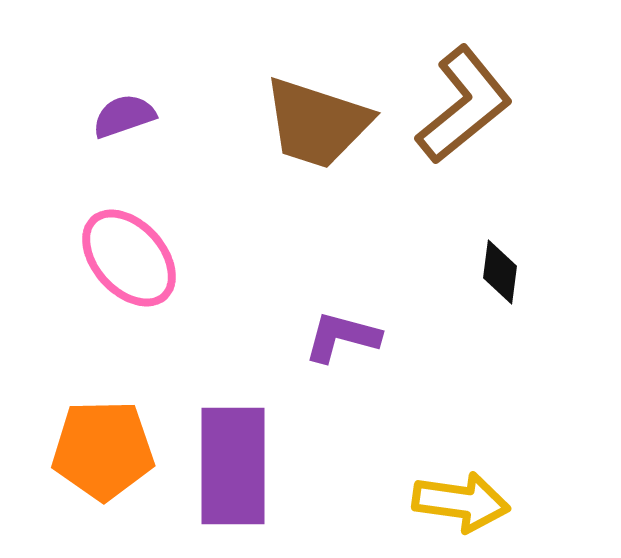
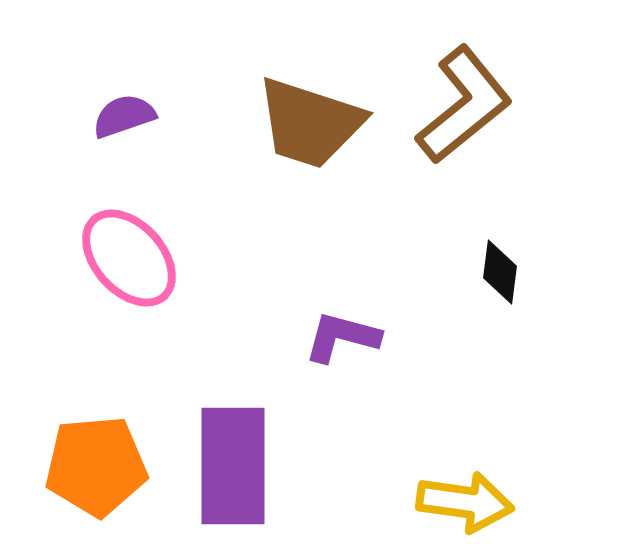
brown trapezoid: moved 7 px left
orange pentagon: moved 7 px left, 16 px down; rotated 4 degrees counterclockwise
yellow arrow: moved 4 px right
